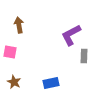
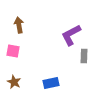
pink square: moved 3 px right, 1 px up
